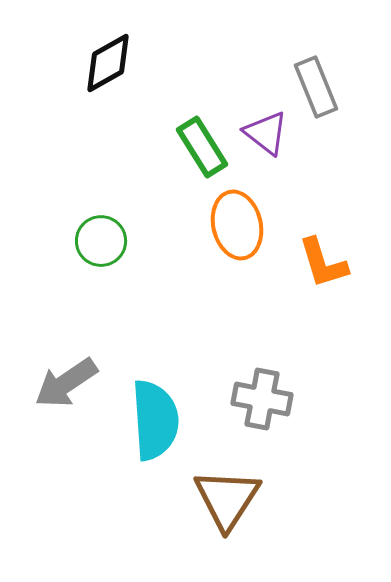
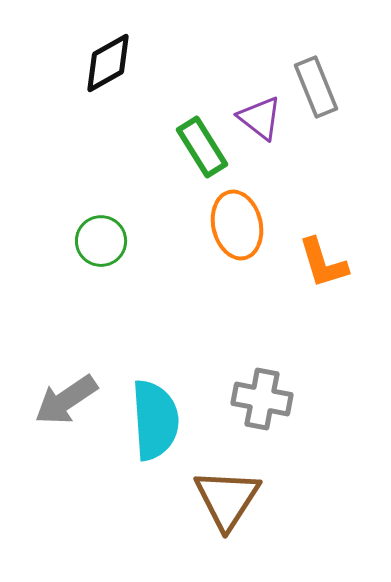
purple triangle: moved 6 px left, 15 px up
gray arrow: moved 17 px down
